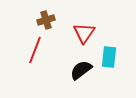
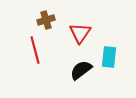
red triangle: moved 4 px left
red line: rotated 36 degrees counterclockwise
